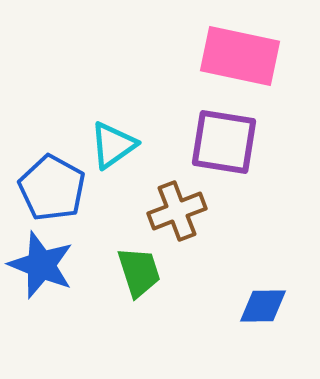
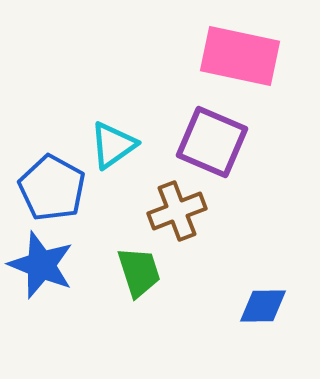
purple square: moved 12 px left; rotated 14 degrees clockwise
